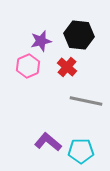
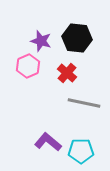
black hexagon: moved 2 px left, 3 px down
purple star: rotated 30 degrees clockwise
red cross: moved 6 px down
gray line: moved 2 px left, 2 px down
